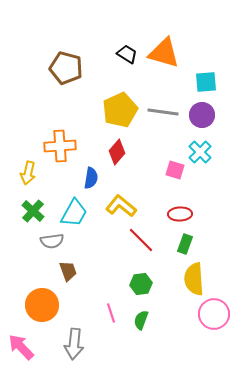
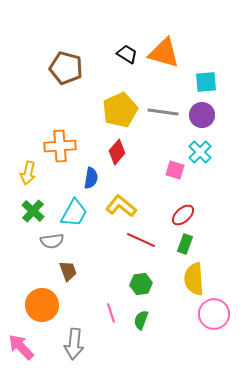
red ellipse: moved 3 px right, 1 px down; rotated 40 degrees counterclockwise
red line: rotated 20 degrees counterclockwise
